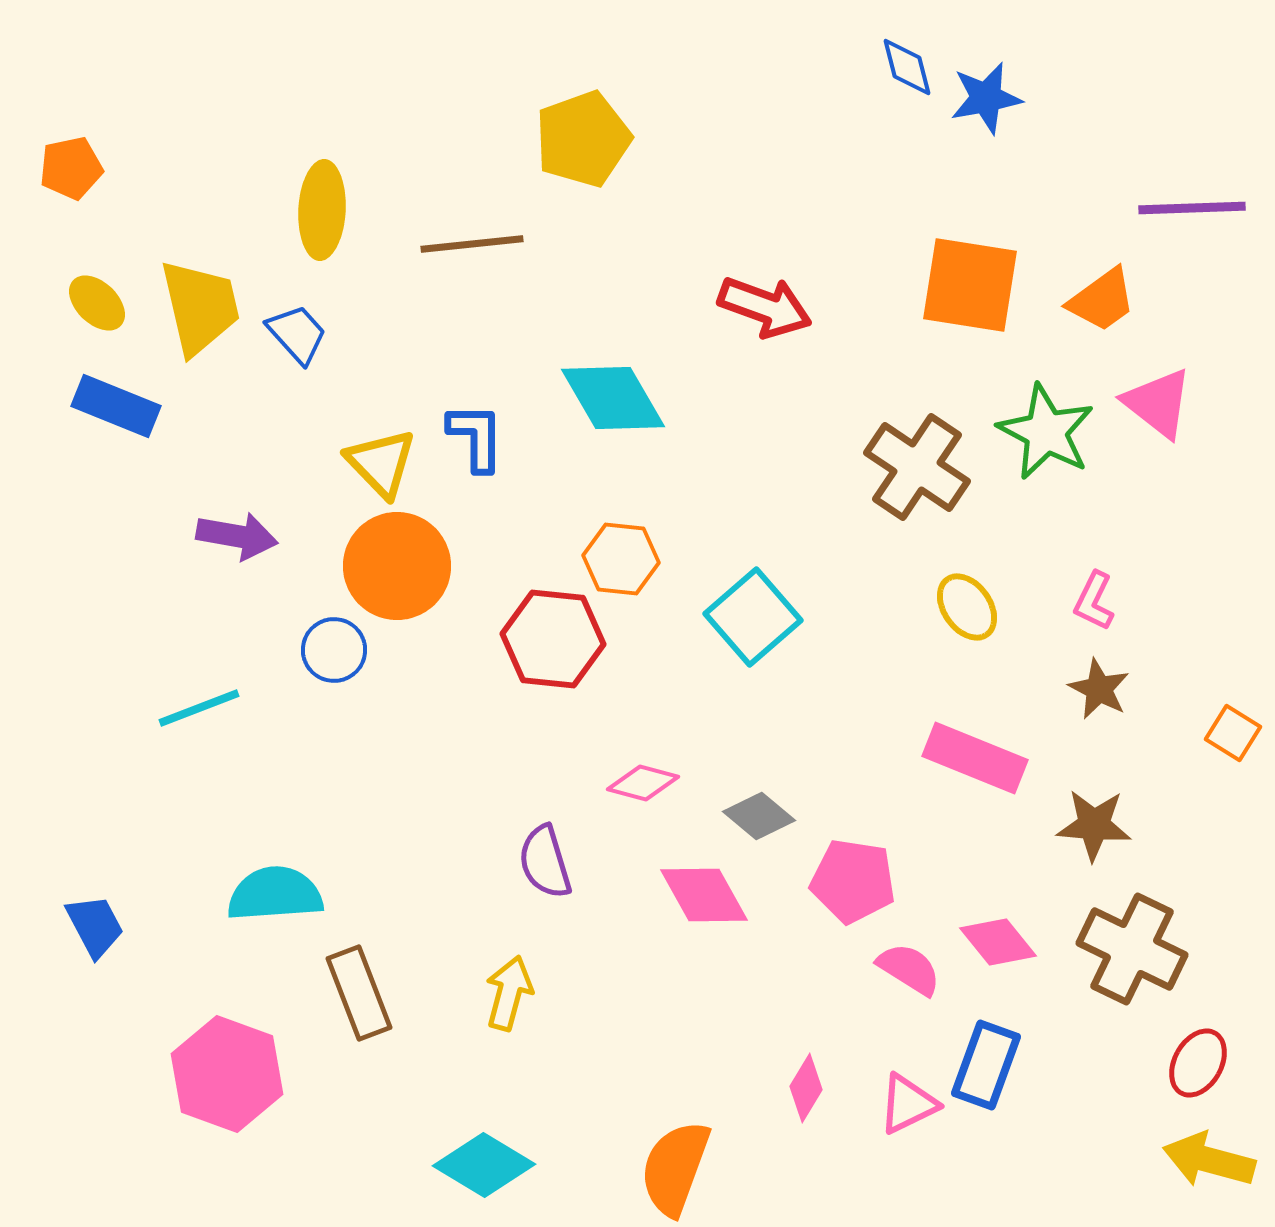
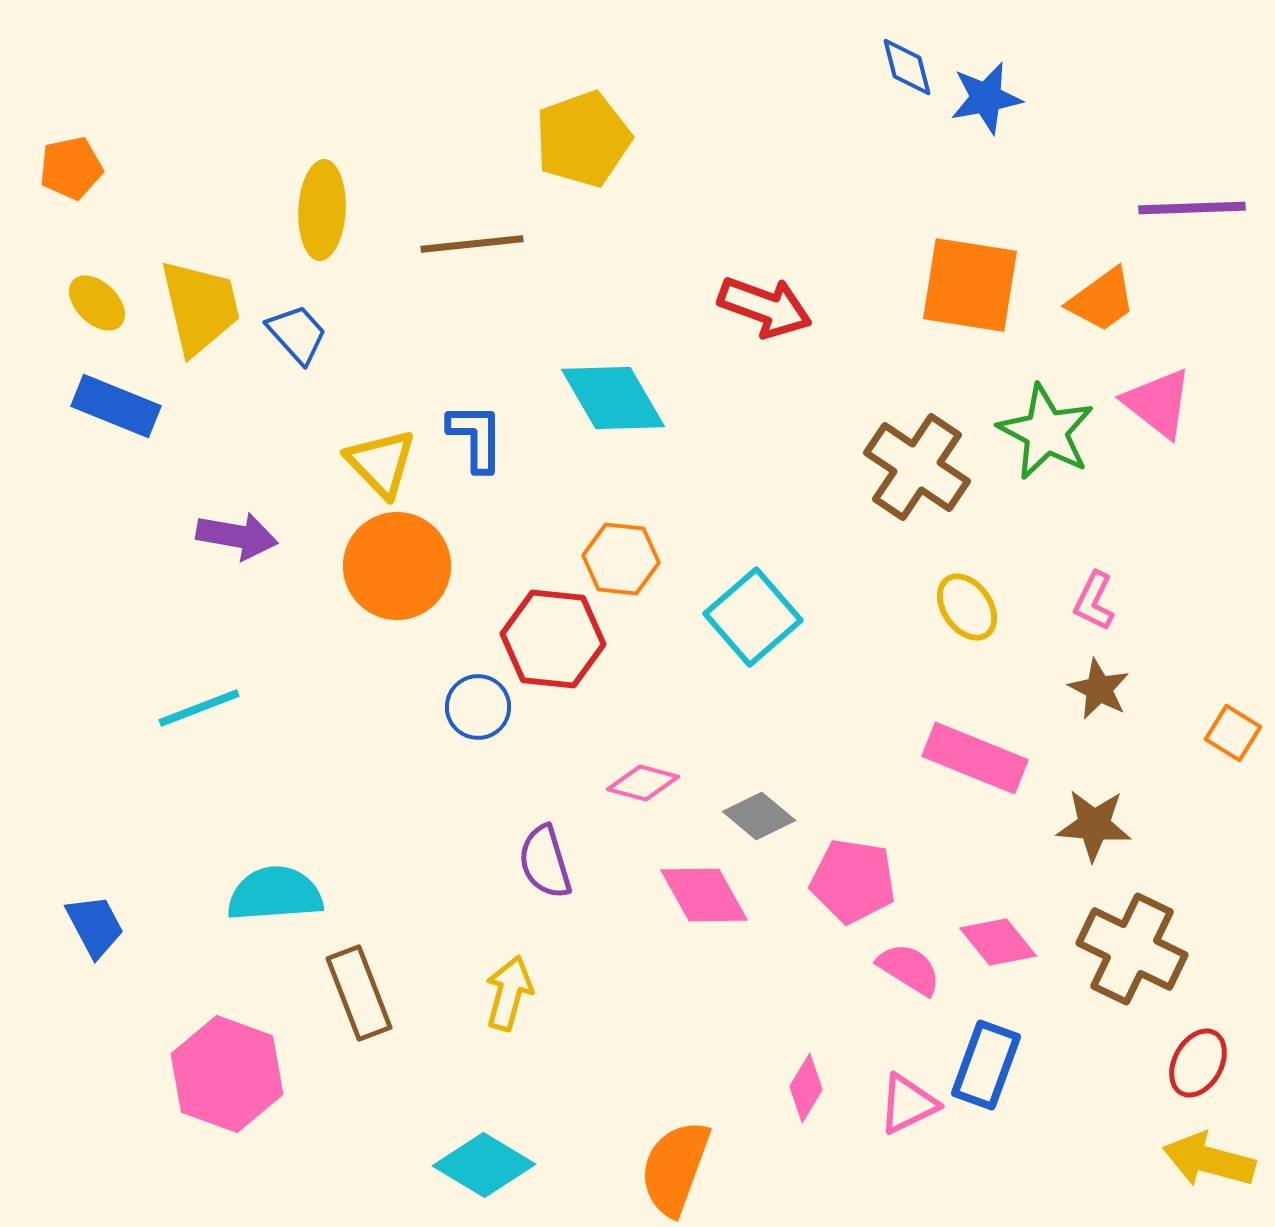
blue circle at (334, 650): moved 144 px right, 57 px down
